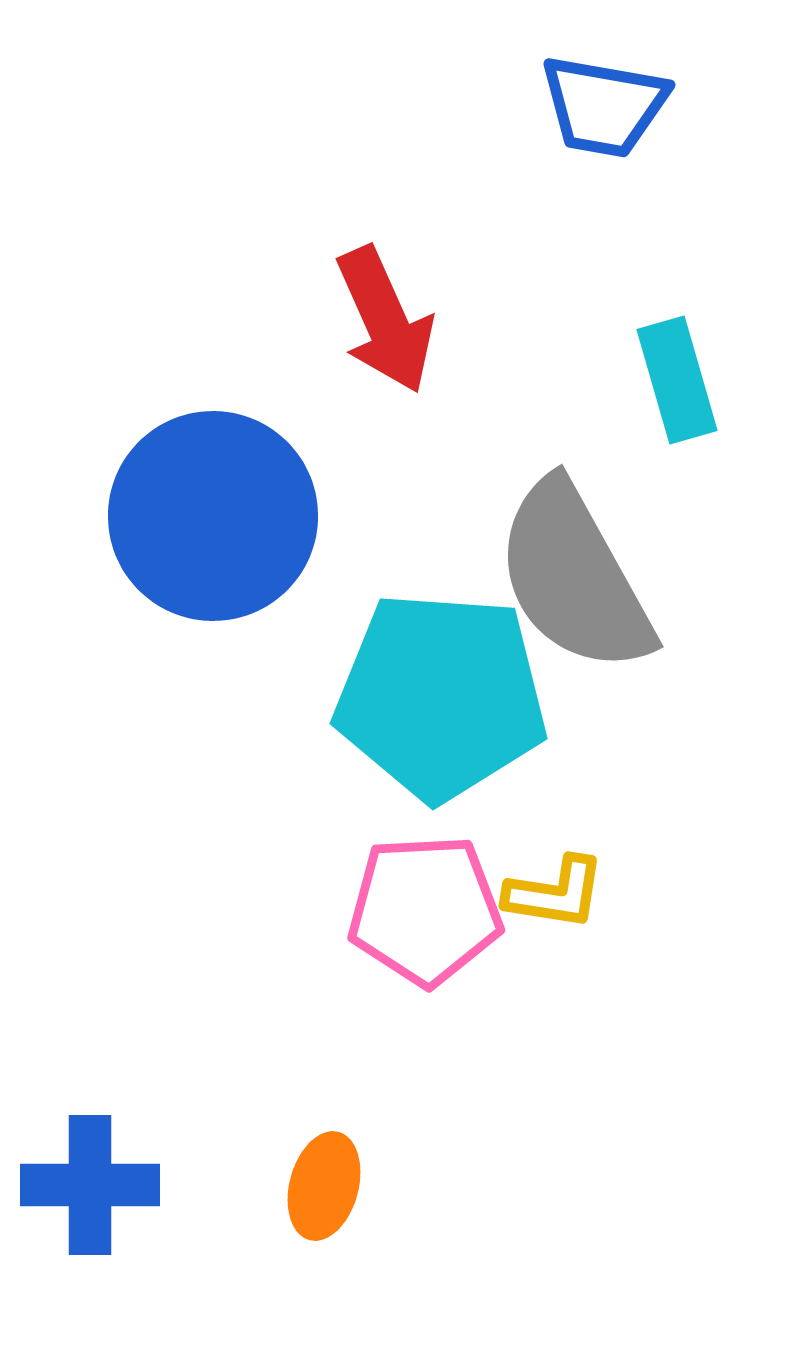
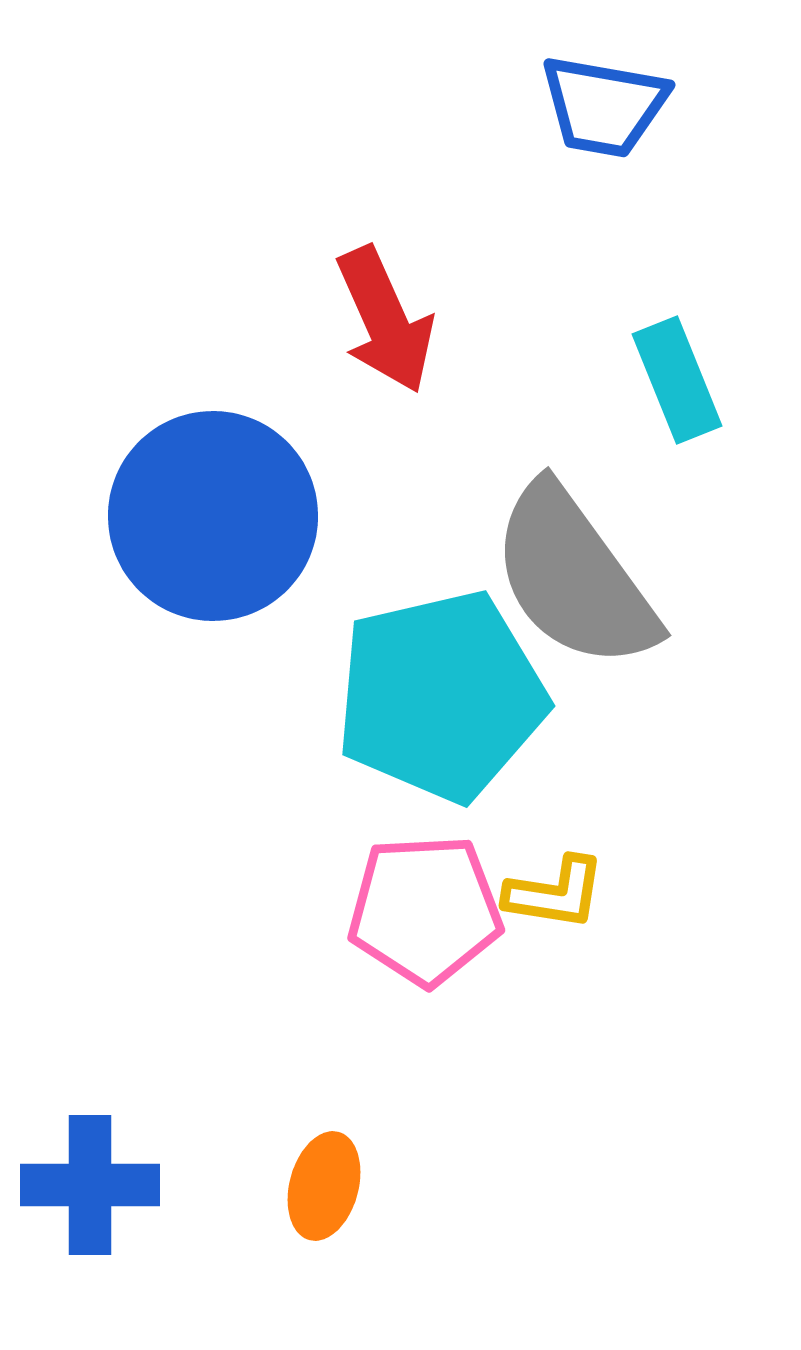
cyan rectangle: rotated 6 degrees counterclockwise
gray semicircle: rotated 7 degrees counterclockwise
cyan pentagon: rotated 17 degrees counterclockwise
